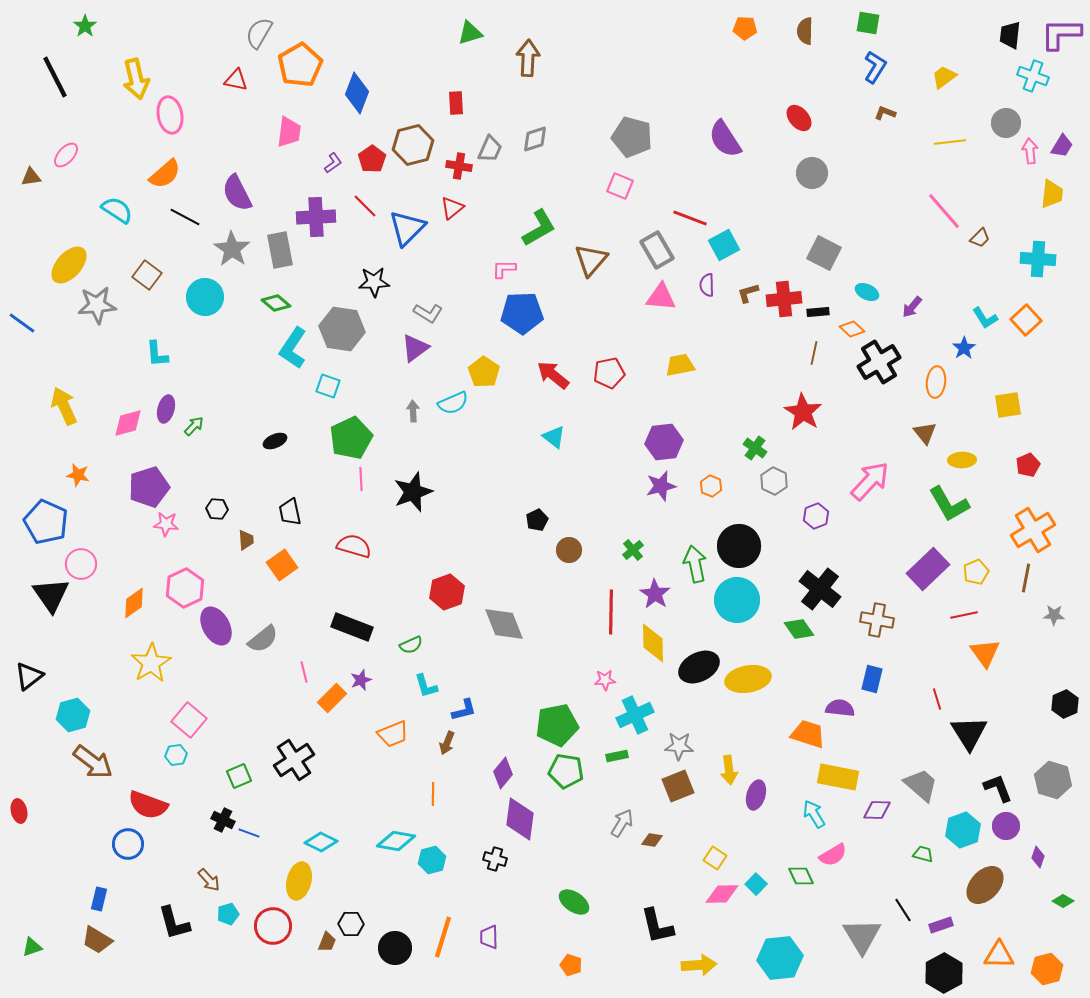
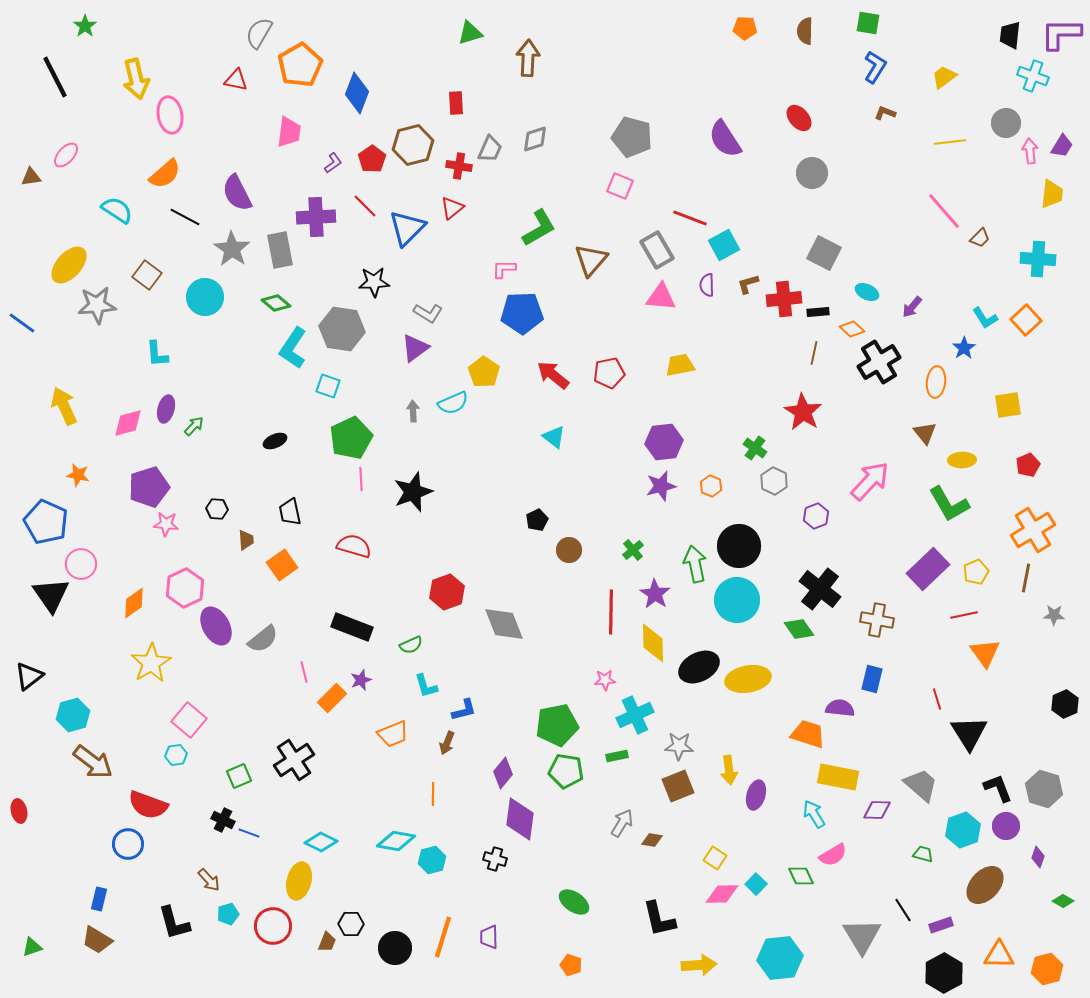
brown L-shape at (748, 293): moved 9 px up
gray hexagon at (1053, 780): moved 9 px left, 9 px down
black L-shape at (657, 926): moved 2 px right, 7 px up
